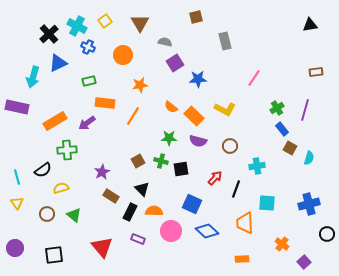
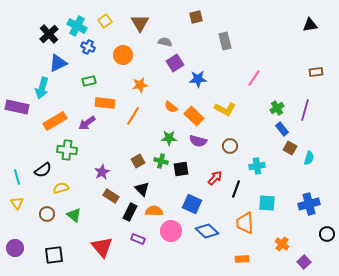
cyan arrow at (33, 77): moved 9 px right, 11 px down
green cross at (67, 150): rotated 12 degrees clockwise
